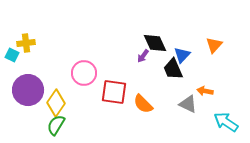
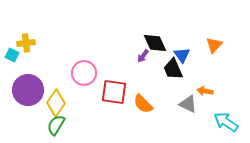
blue triangle: rotated 18 degrees counterclockwise
